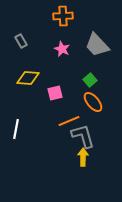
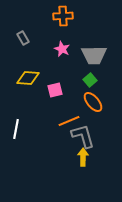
gray rectangle: moved 2 px right, 3 px up
gray trapezoid: moved 3 px left, 10 px down; rotated 48 degrees counterclockwise
pink square: moved 3 px up
